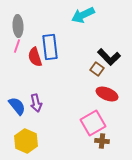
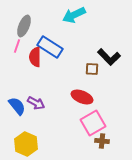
cyan arrow: moved 9 px left
gray ellipse: moved 6 px right; rotated 25 degrees clockwise
blue rectangle: rotated 50 degrees counterclockwise
red semicircle: rotated 18 degrees clockwise
brown square: moved 5 px left; rotated 32 degrees counterclockwise
red ellipse: moved 25 px left, 3 px down
purple arrow: rotated 48 degrees counterclockwise
yellow hexagon: moved 3 px down
